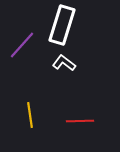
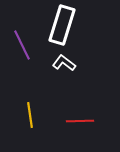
purple line: rotated 68 degrees counterclockwise
